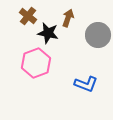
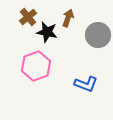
brown cross: moved 1 px down; rotated 12 degrees clockwise
black star: moved 1 px left, 1 px up
pink hexagon: moved 3 px down
